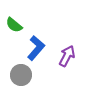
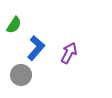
green semicircle: rotated 96 degrees counterclockwise
purple arrow: moved 2 px right, 3 px up
